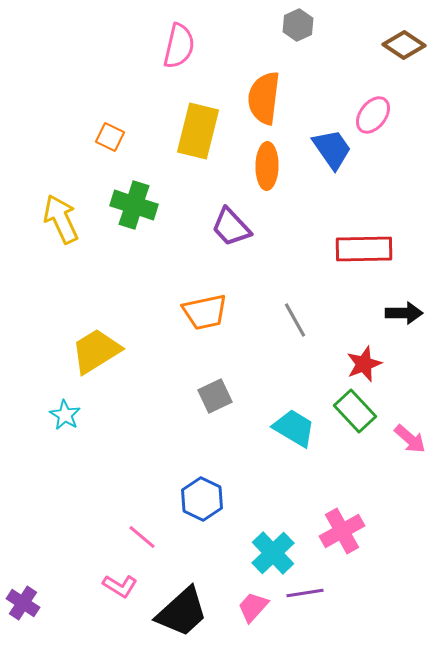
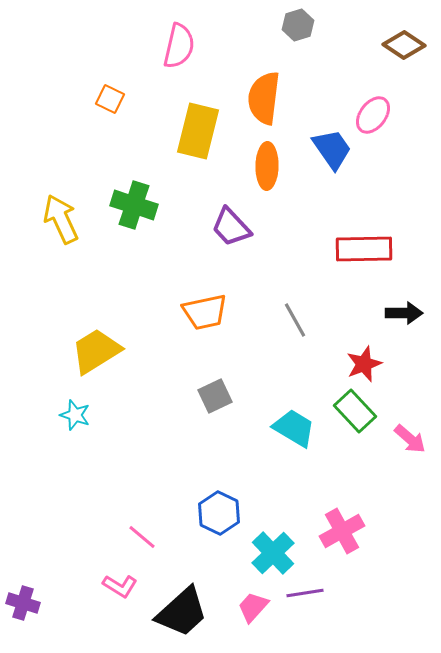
gray hexagon: rotated 8 degrees clockwise
orange square: moved 38 px up
cyan star: moved 10 px right; rotated 12 degrees counterclockwise
blue hexagon: moved 17 px right, 14 px down
purple cross: rotated 16 degrees counterclockwise
